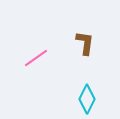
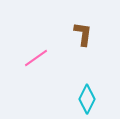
brown L-shape: moved 2 px left, 9 px up
